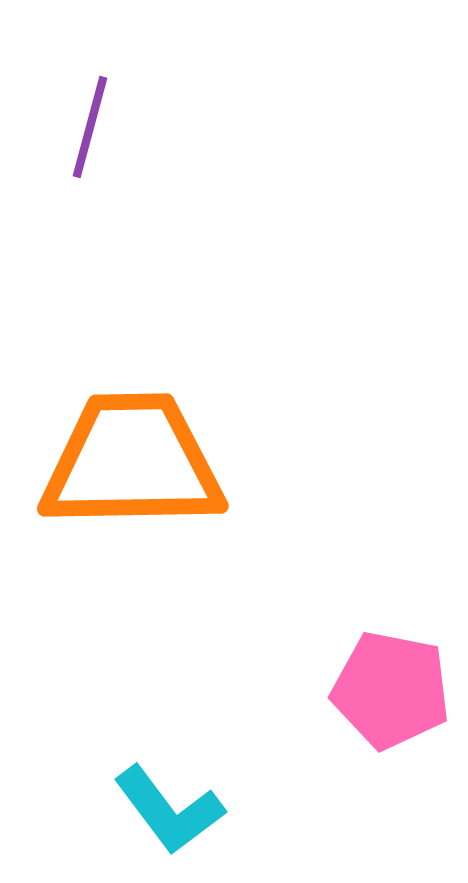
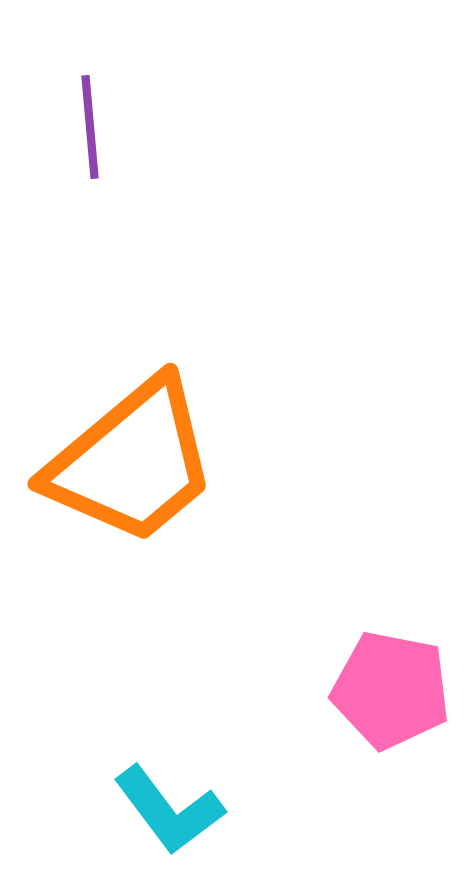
purple line: rotated 20 degrees counterclockwise
orange trapezoid: rotated 141 degrees clockwise
